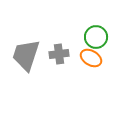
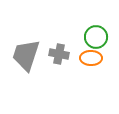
gray cross: rotated 18 degrees clockwise
orange ellipse: rotated 30 degrees counterclockwise
